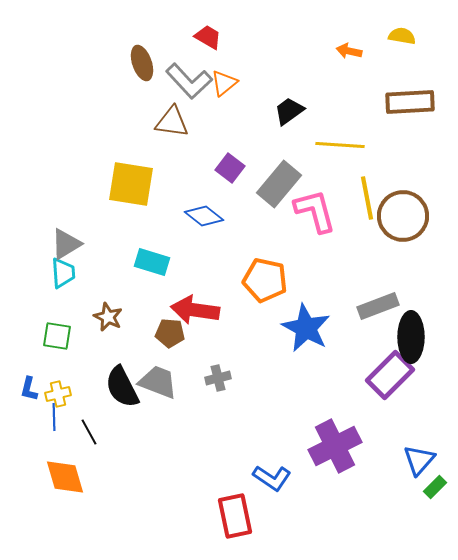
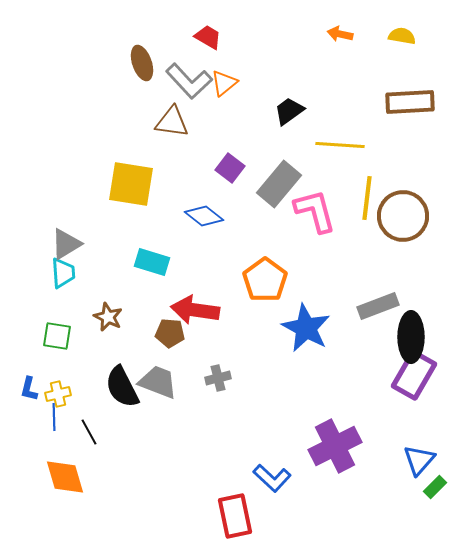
orange arrow at (349, 51): moved 9 px left, 17 px up
yellow line at (367, 198): rotated 18 degrees clockwise
orange pentagon at (265, 280): rotated 24 degrees clockwise
purple rectangle at (390, 375): moved 24 px right; rotated 15 degrees counterclockwise
blue L-shape at (272, 478): rotated 9 degrees clockwise
